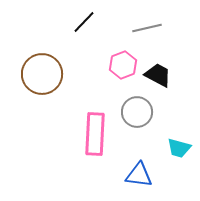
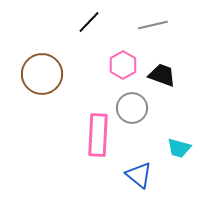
black line: moved 5 px right
gray line: moved 6 px right, 3 px up
pink hexagon: rotated 8 degrees counterclockwise
black trapezoid: moved 4 px right; rotated 8 degrees counterclockwise
gray circle: moved 5 px left, 4 px up
pink rectangle: moved 3 px right, 1 px down
blue triangle: rotated 32 degrees clockwise
